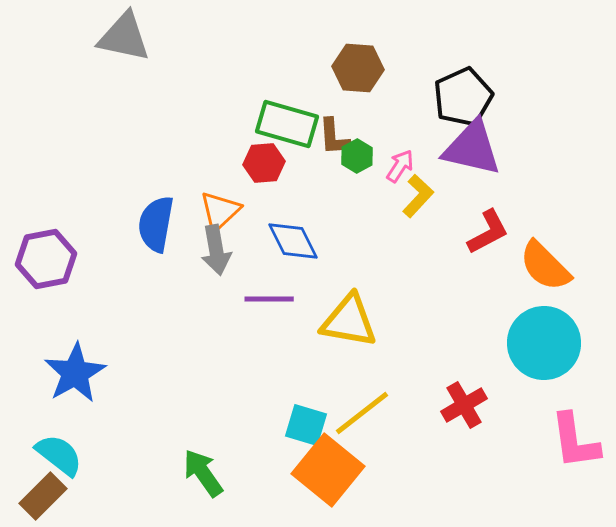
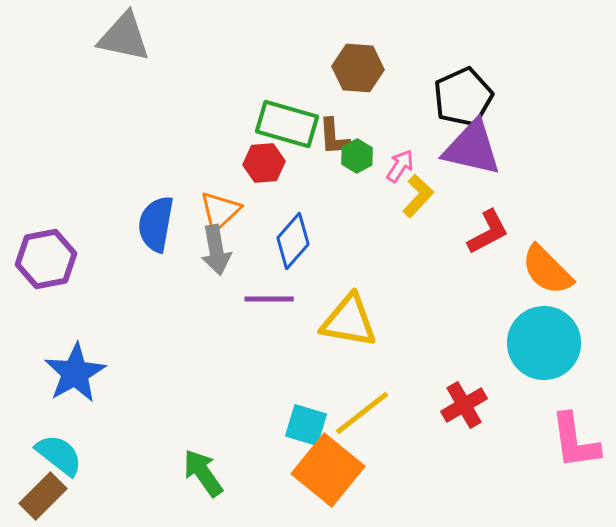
blue diamond: rotated 68 degrees clockwise
orange semicircle: moved 2 px right, 4 px down
